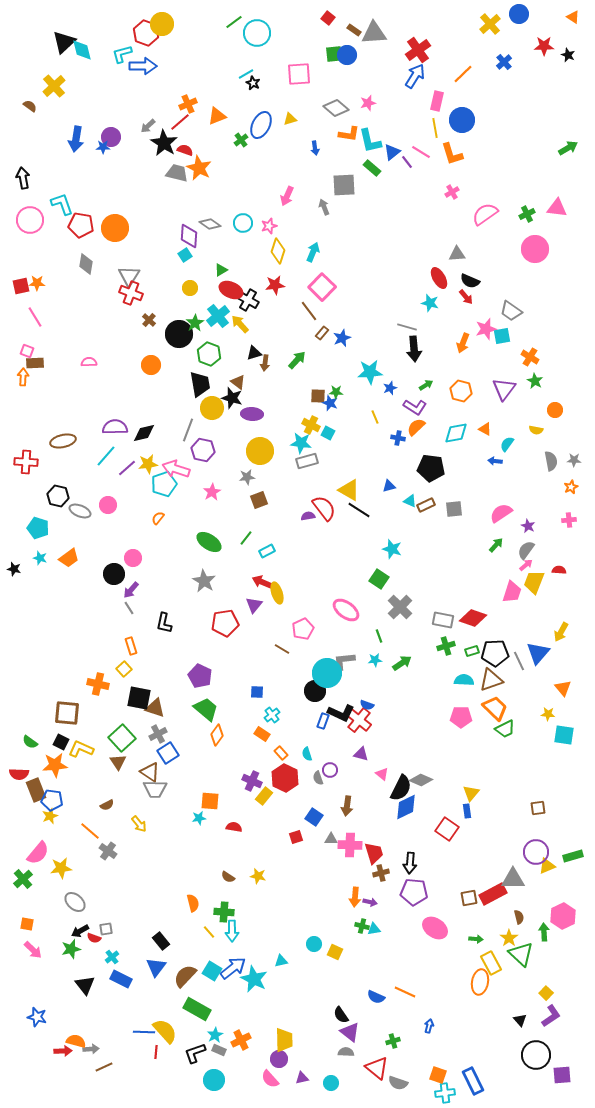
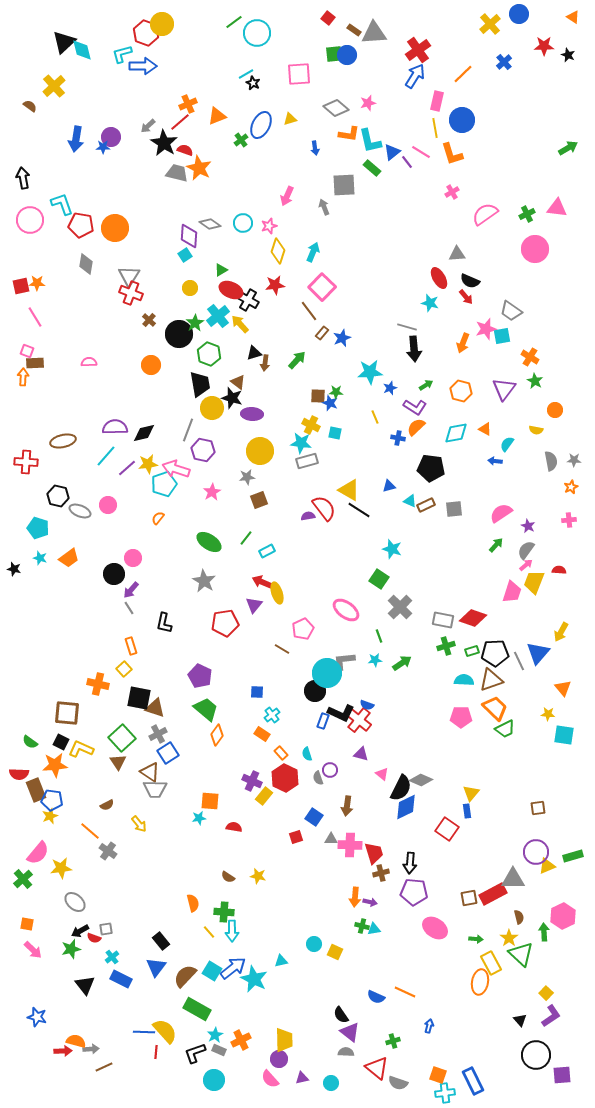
cyan square at (328, 433): moved 7 px right; rotated 16 degrees counterclockwise
